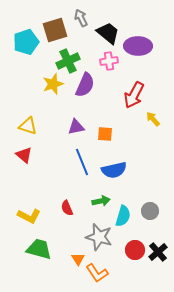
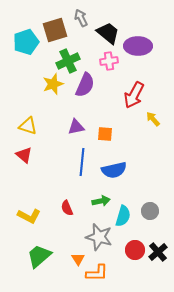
blue line: rotated 28 degrees clockwise
green trapezoid: moved 7 px down; rotated 56 degrees counterclockwise
orange L-shape: rotated 55 degrees counterclockwise
